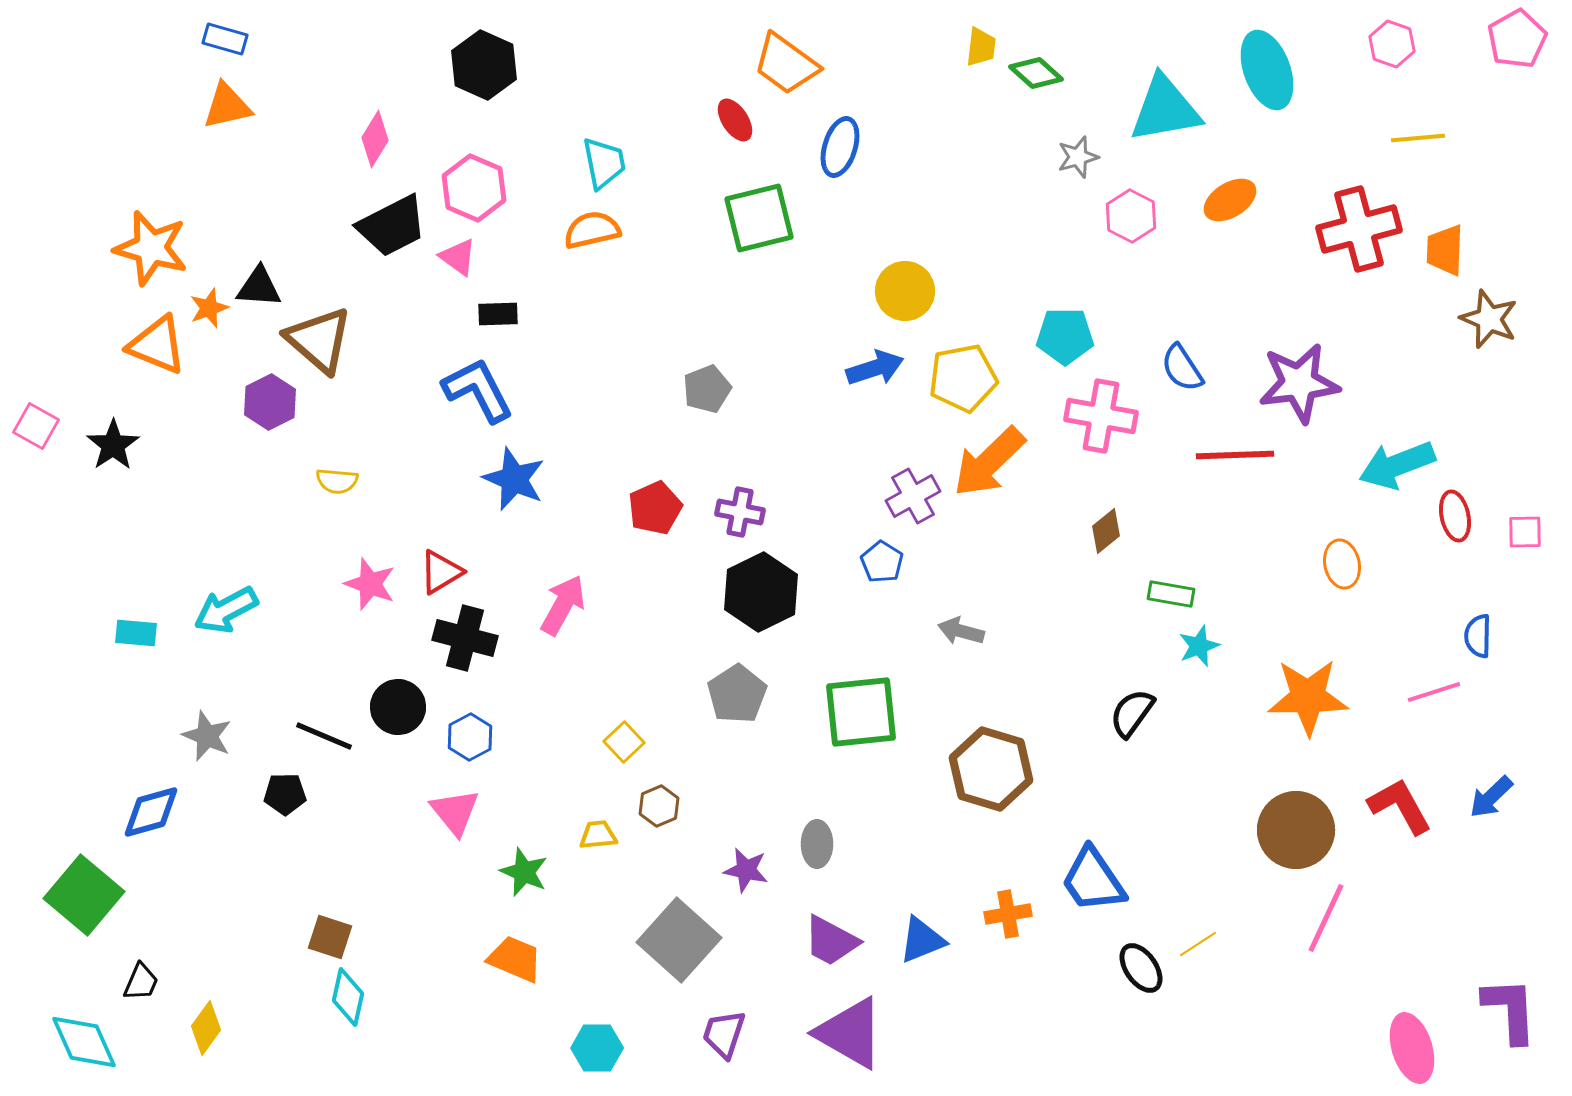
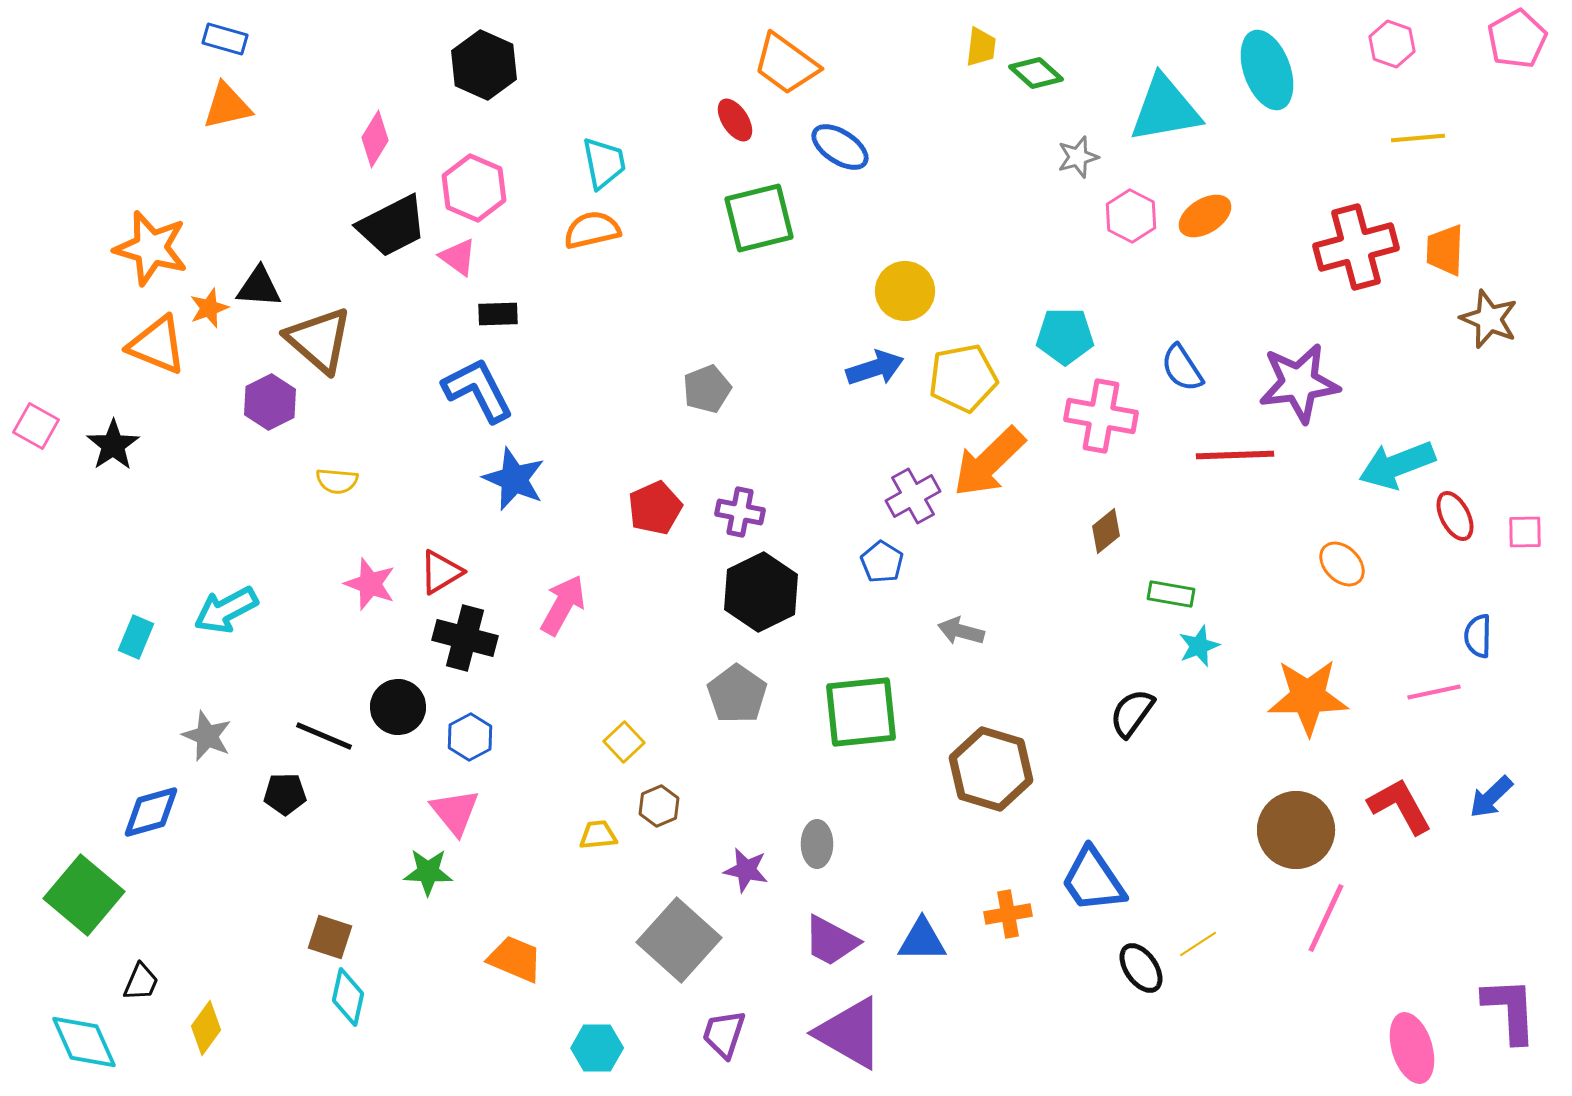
blue ellipse at (840, 147): rotated 74 degrees counterclockwise
orange ellipse at (1230, 200): moved 25 px left, 16 px down
red cross at (1359, 229): moved 3 px left, 18 px down
red ellipse at (1455, 516): rotated 15 degrees counterclockwise
orange ellipse at (1342, 564): rotated 33 degrees counterclockwise
cyan rectangle at (136, 633): moved 4 px down; rotated 72 degrees counterclockwise
pink line at (1434, 692): rotated 6 degrees clockwise
gray pentagon at (737, 694): rotated 4 degrees counterclockwise
green star at (524, 872): moved 96 px left; rotated 21 degrees counterclockwise
blue triangle at (922, 940): rotated 22 degrees clockwise
